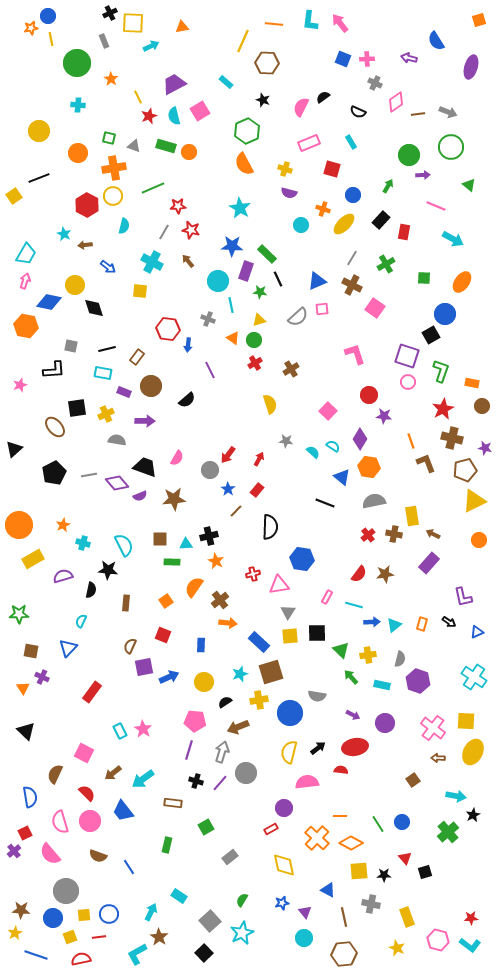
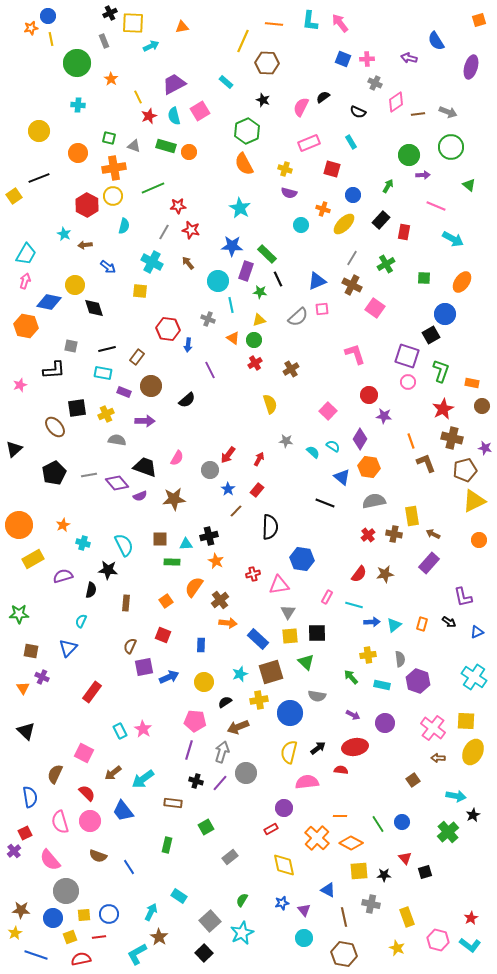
brown arrow at (188, 261): moved 2 px down
blue rectangle at (259, 642): moved 1 px left, 3 px up
green triangle at (341, 650): moved 35 px left, 12 px down
gray semicircle at (400, 659): rotated 21 degrees counterclockwise
pink semicircle at (50, 854): moved 6 px down
purple triangle at (305, 912): moved 1 px left, 2 px up
red star at (471, 918): rotated 24 degrees counterclockwise
brown hexagon at (344, 954): rotated 15 degrees clockwise
